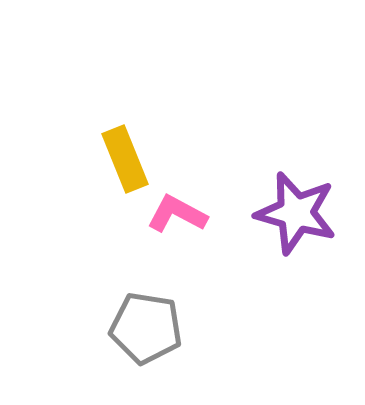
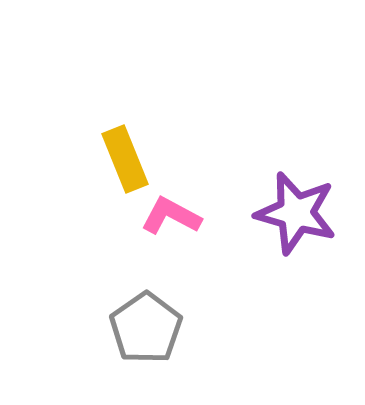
pink L-shape: moved 6 px left, 2 px down
gray pentagon: rotated 28 degrees clockwise
